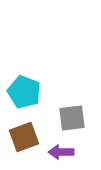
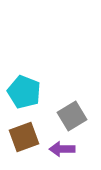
gray square: moved 2 px up; rotated 24 degrees counterclockwise
purple arrow: moved 1 px right, 3 px up
